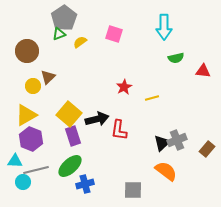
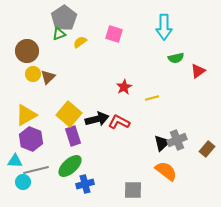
red triangle: moved 5 px left; rotated 42 degrees counterclockwise
yellow circle: moved 12 px up
red L-shape: moved 8 px up; rotated 110 degrees clockwise
